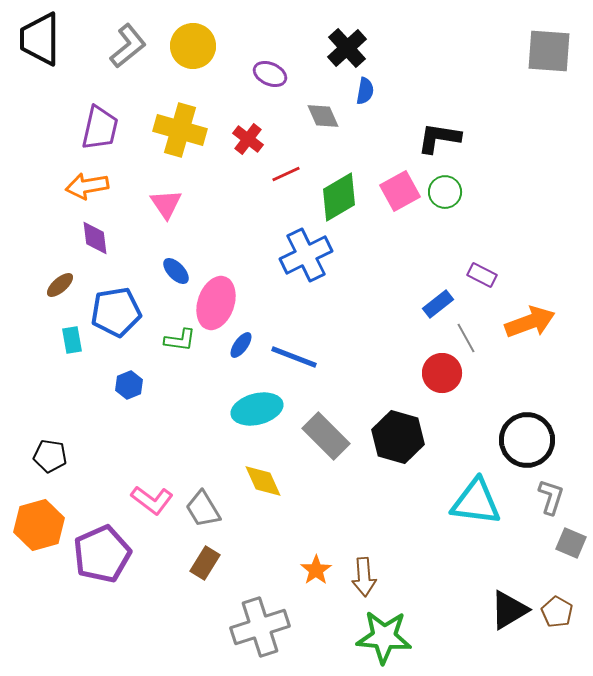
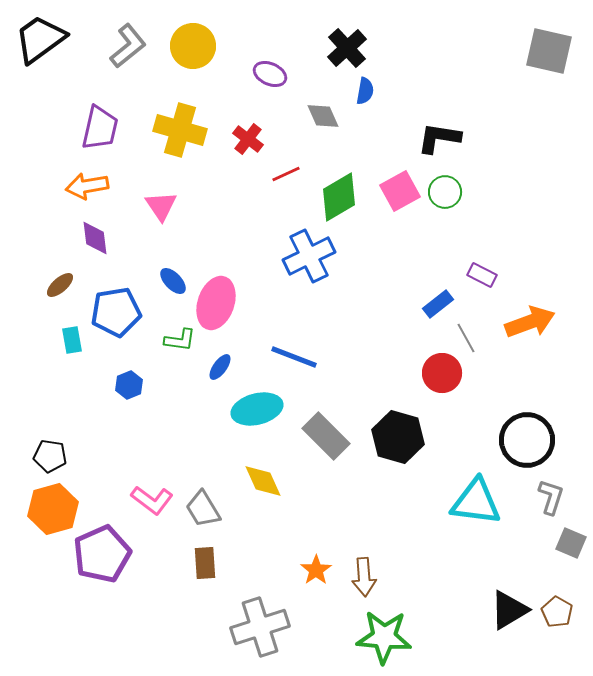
black trapezoid at (40, 39): rotated 54 degrees clockwise
gray square at (549, 51): rotated 9 degrees clockwise
pink triangle at (166, 204): moved 5 px left, 2 px down
blue cross at (306, 255): moved 3 px right, 1 px down
blue ellipse at (176, 271): moved 3 px left, 10 px down
blue ellipse at (241, 345): moved 21 px left, 22 px down
orange hexagon at (39, 525): moved 14 px right, 16 px up
brown rectangle at (205, 563): rotated 36 degrees counterclockwise
